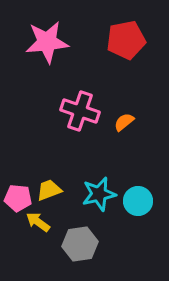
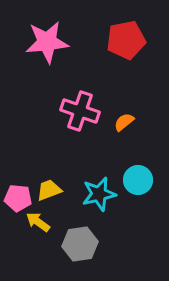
cyan circle: moved 21 px up
